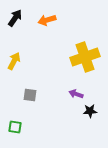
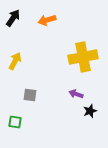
black arrow: moved 2 px left
yellow cross: moved 2 px left; rotated 8 degrees clockwise
yellow arrow: moved 1 px right
black star: rotated 16 degrees counterclockwise
green square: moved 5 px up
